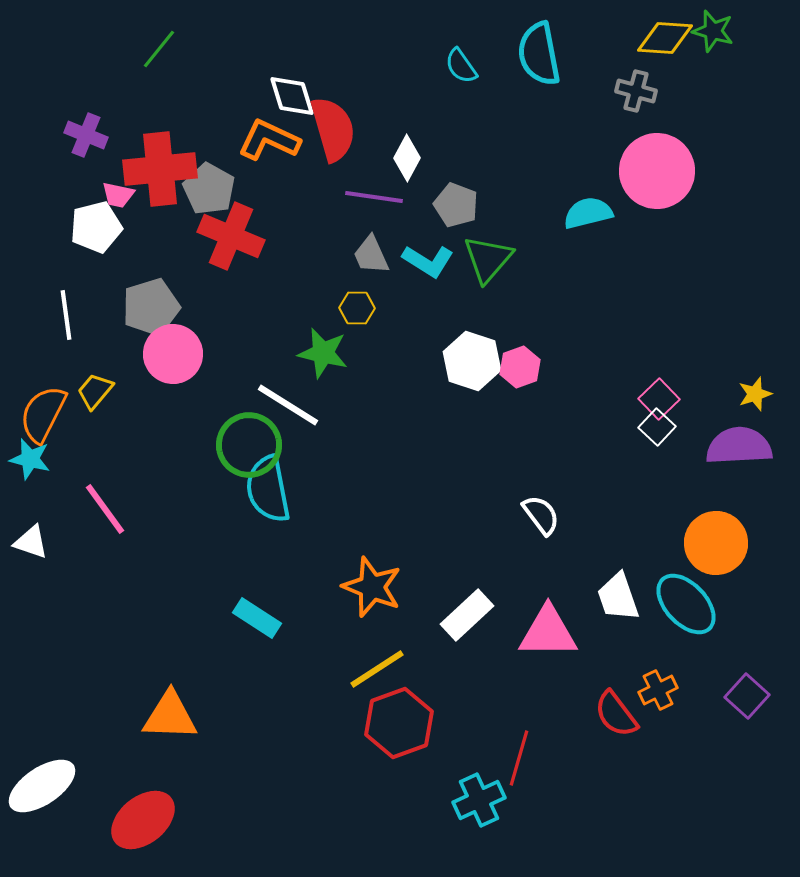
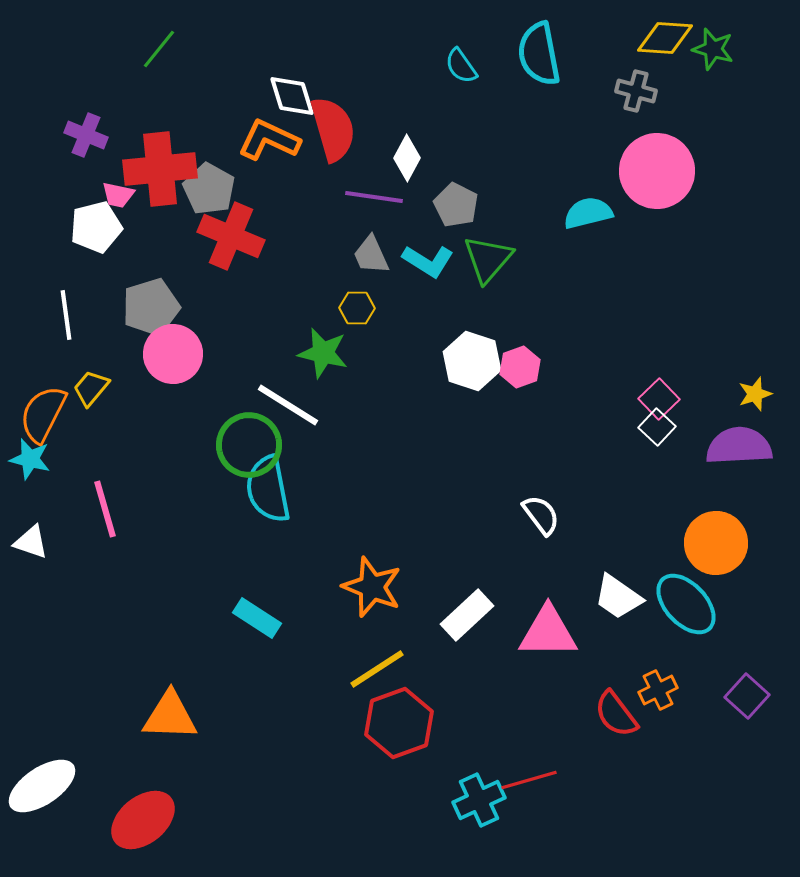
green star at (713, 31): moved 18 px down
gray pentagon at (456, 205): rotated 6 degrees clockwise
yellow trapezoid at (95, 391): moved 4 px left, 3 px up
pink line at (105, 509): rotated 20 degrees clockwise
white trapezoid at (618, 597): rotated 36 degrees counterclockwise
red line at (519, 758): moved 10 px right, 22 px down; rotated 58 degrees clockwise
